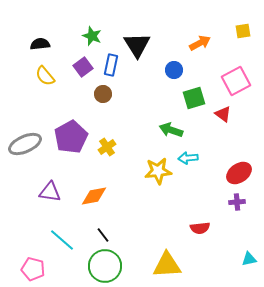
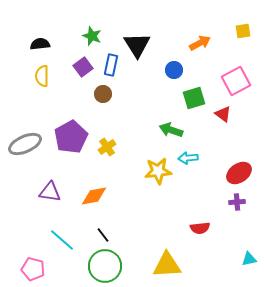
yellow semicircle: moved 3 px left; rotated 40 degrees clockwise
